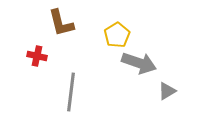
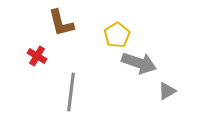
red cross: rotated 18 degrees clockwise
